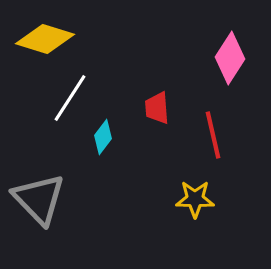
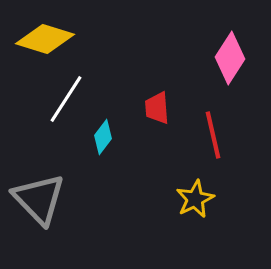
white line: moved 4 px left, 1 px down
yellow star: rotated 27 degrees counterclockwise
